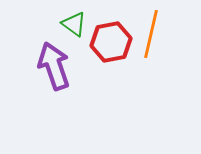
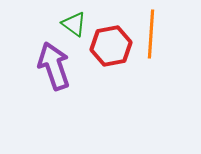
orange line: rotated 9 degrees counterclockwise
red hexagon: moved 4 px down
